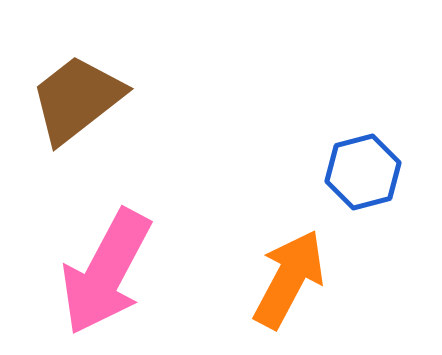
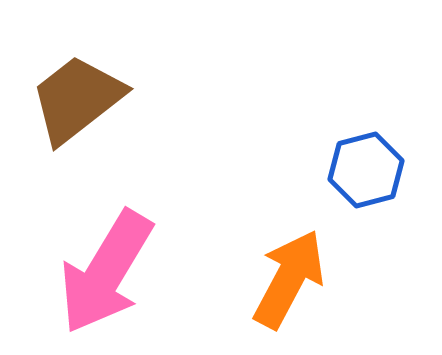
blue hexagon: moved 3 px right, 2 px up
pink arrow: rotated 3 degrees clockwise
